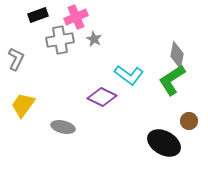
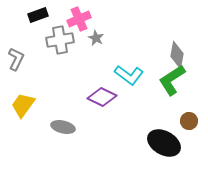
pink cross: moved 3 px right, 2 px down
gray star: moved 2 px right, 1 px up
